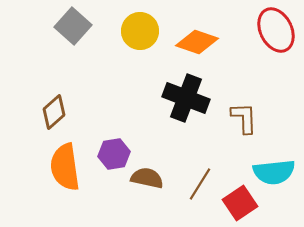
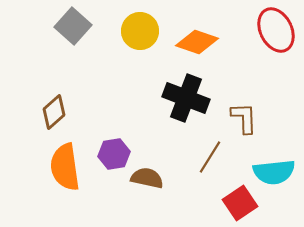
brown line: moved 10 px right, 27 px up
